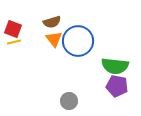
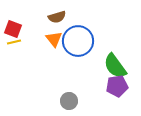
brown semicircle: moved 5 px right, 5 px up
green semicircle: rotated 48 degrees clockwise
purple pentagon: rotated 20 degrees counterclockwise
